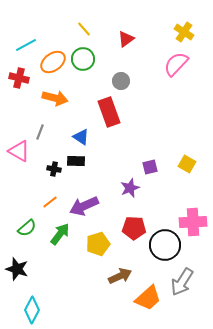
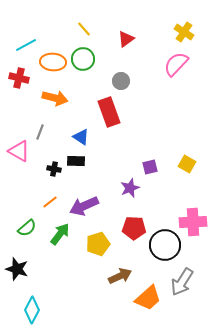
orange ellipse: rotated 40 degrees clockwise
